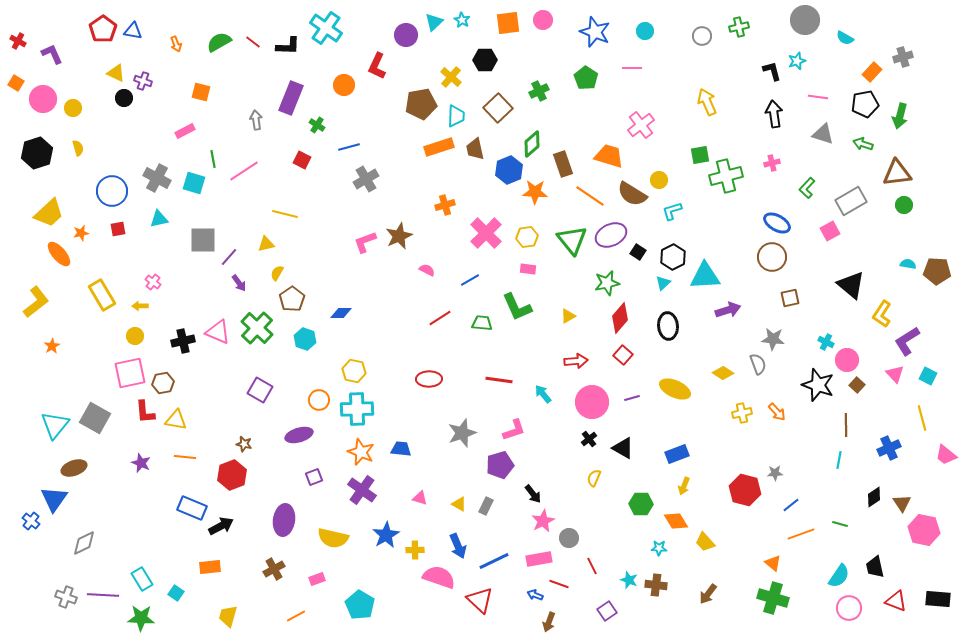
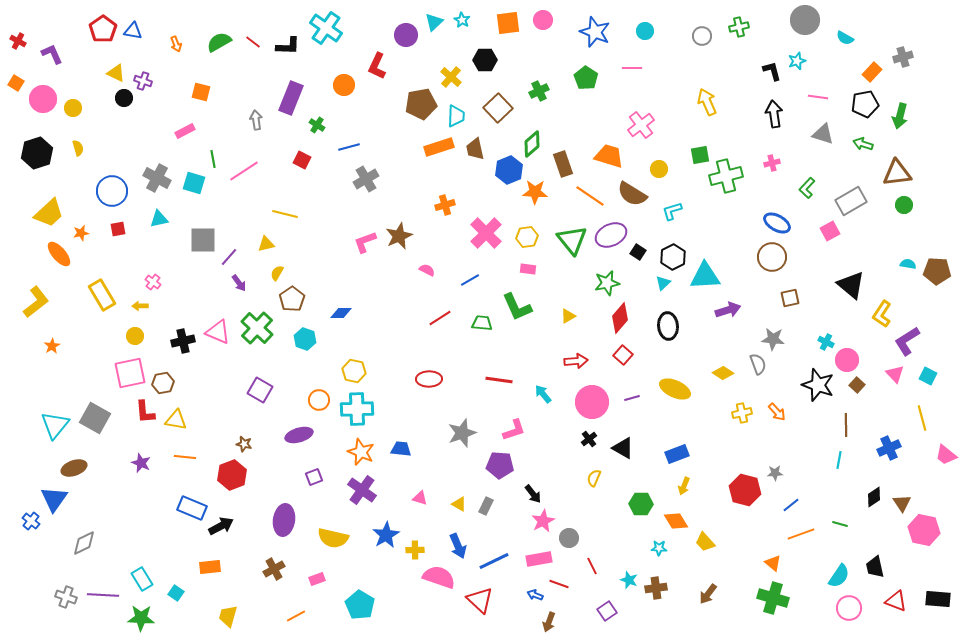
yellow circle at (659, 180): moved 11 px up
purple pentagon at (500, 465): rotated 20 degrees clockwise
brown cross at (656, 585): moved 3 px down; rotated 15 degrees counterclockwise
